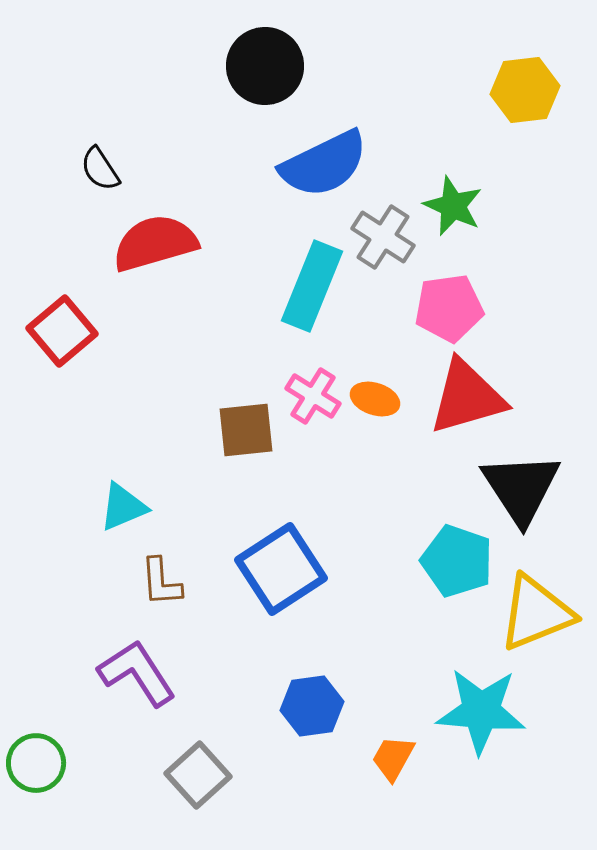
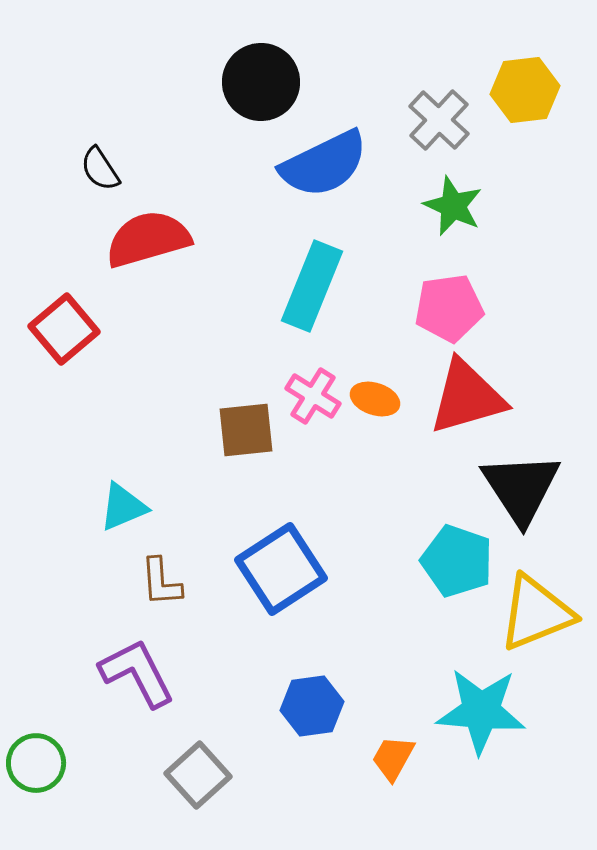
black circle: moved 4 px left, 16 px down
gray cross: moved 56 px right, 117 px up; rotated 10 degrees clockwise
red semicircle: moved 7 px left, 4 px up
red square: moved 2 px right, 2 px up
purple L-shape: rotated 6 degrees clockwise
